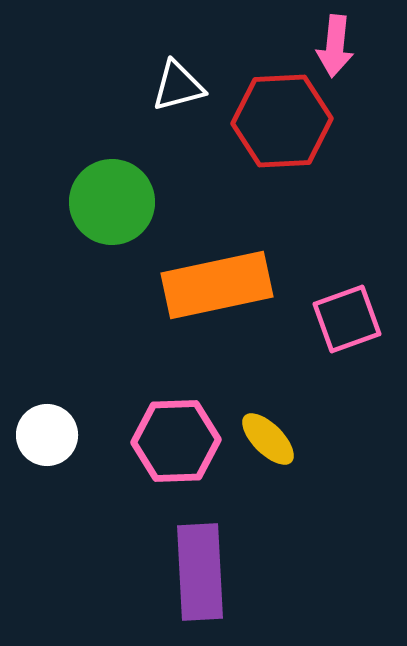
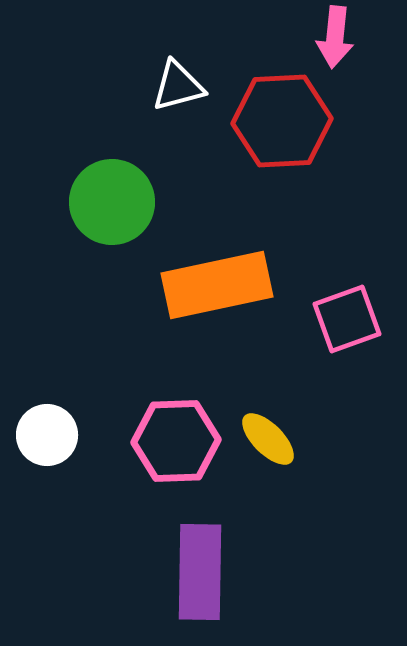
pink arrow: moved 9 px up
purple rectangle: rotated 4 degrees clockwise
